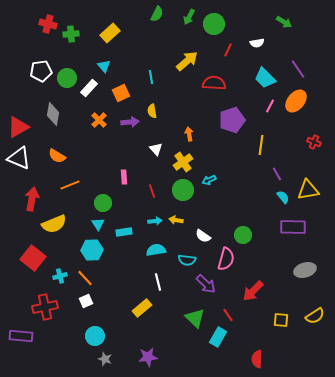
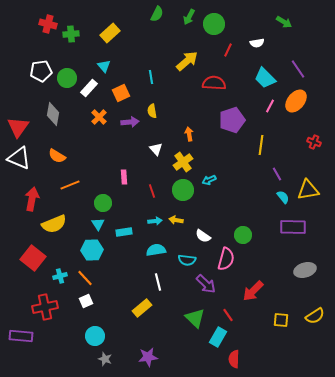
orange cross at (99, 120): moved 3 px up
red triangle at (18, 127): rotated 25 degrees counterclockwise
red semicircle at (257, 359): moved 23 px left
